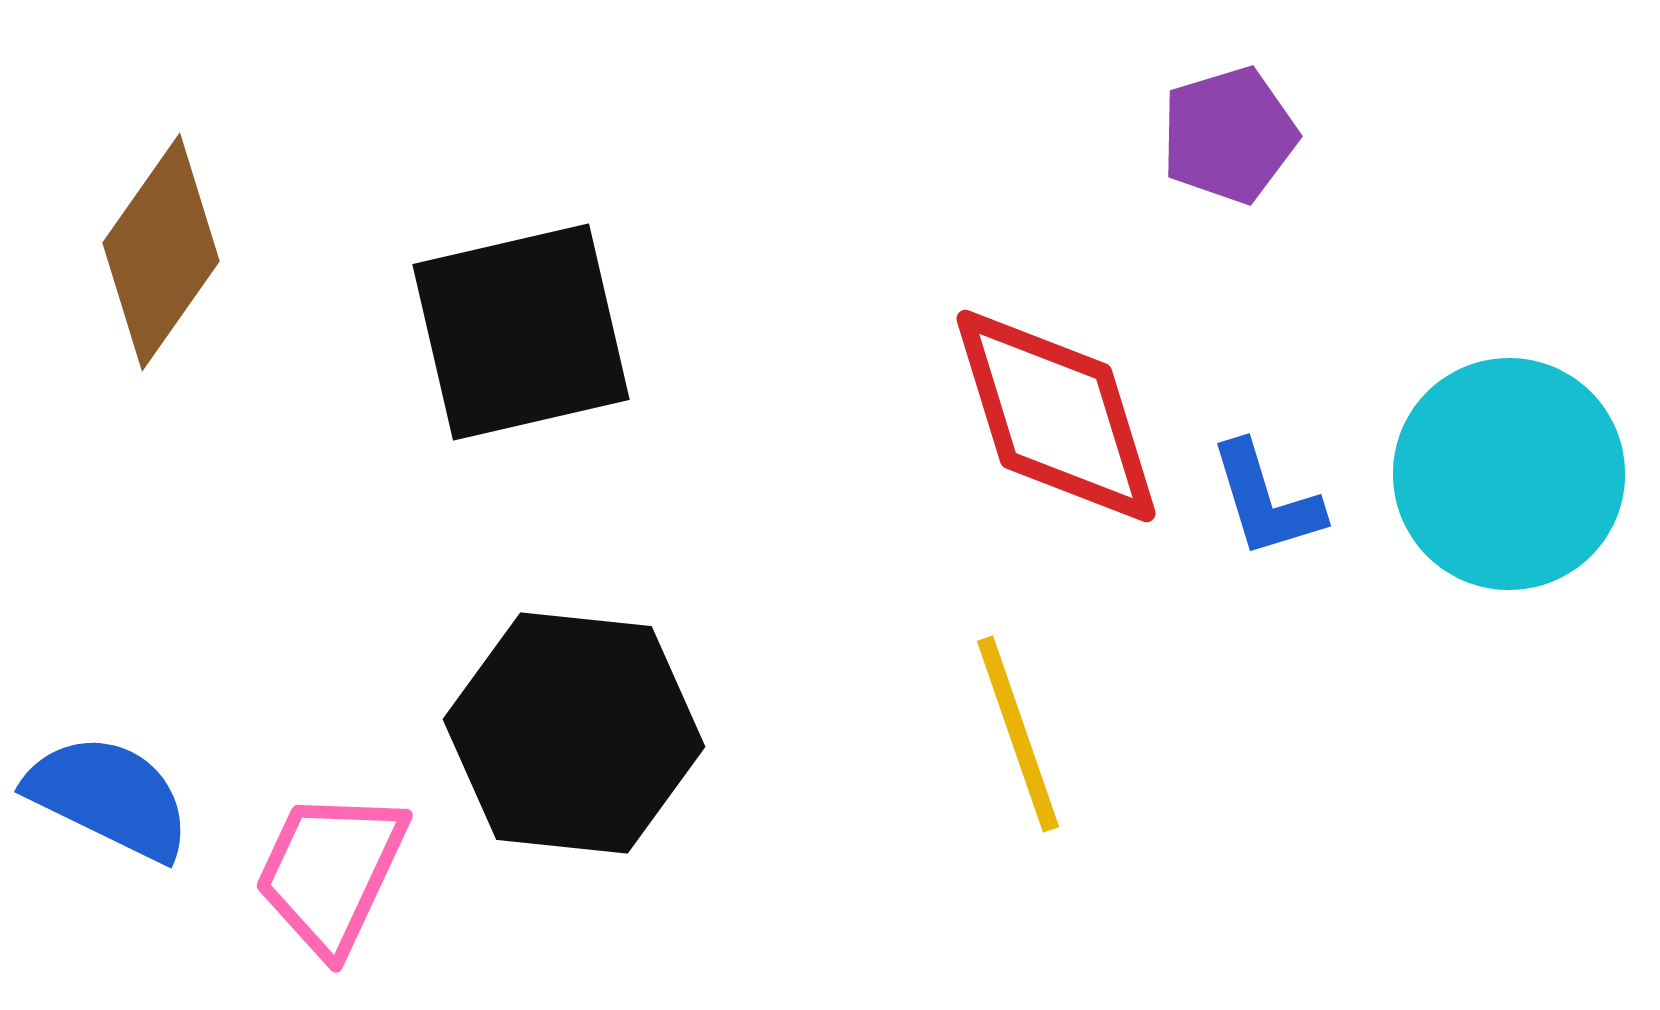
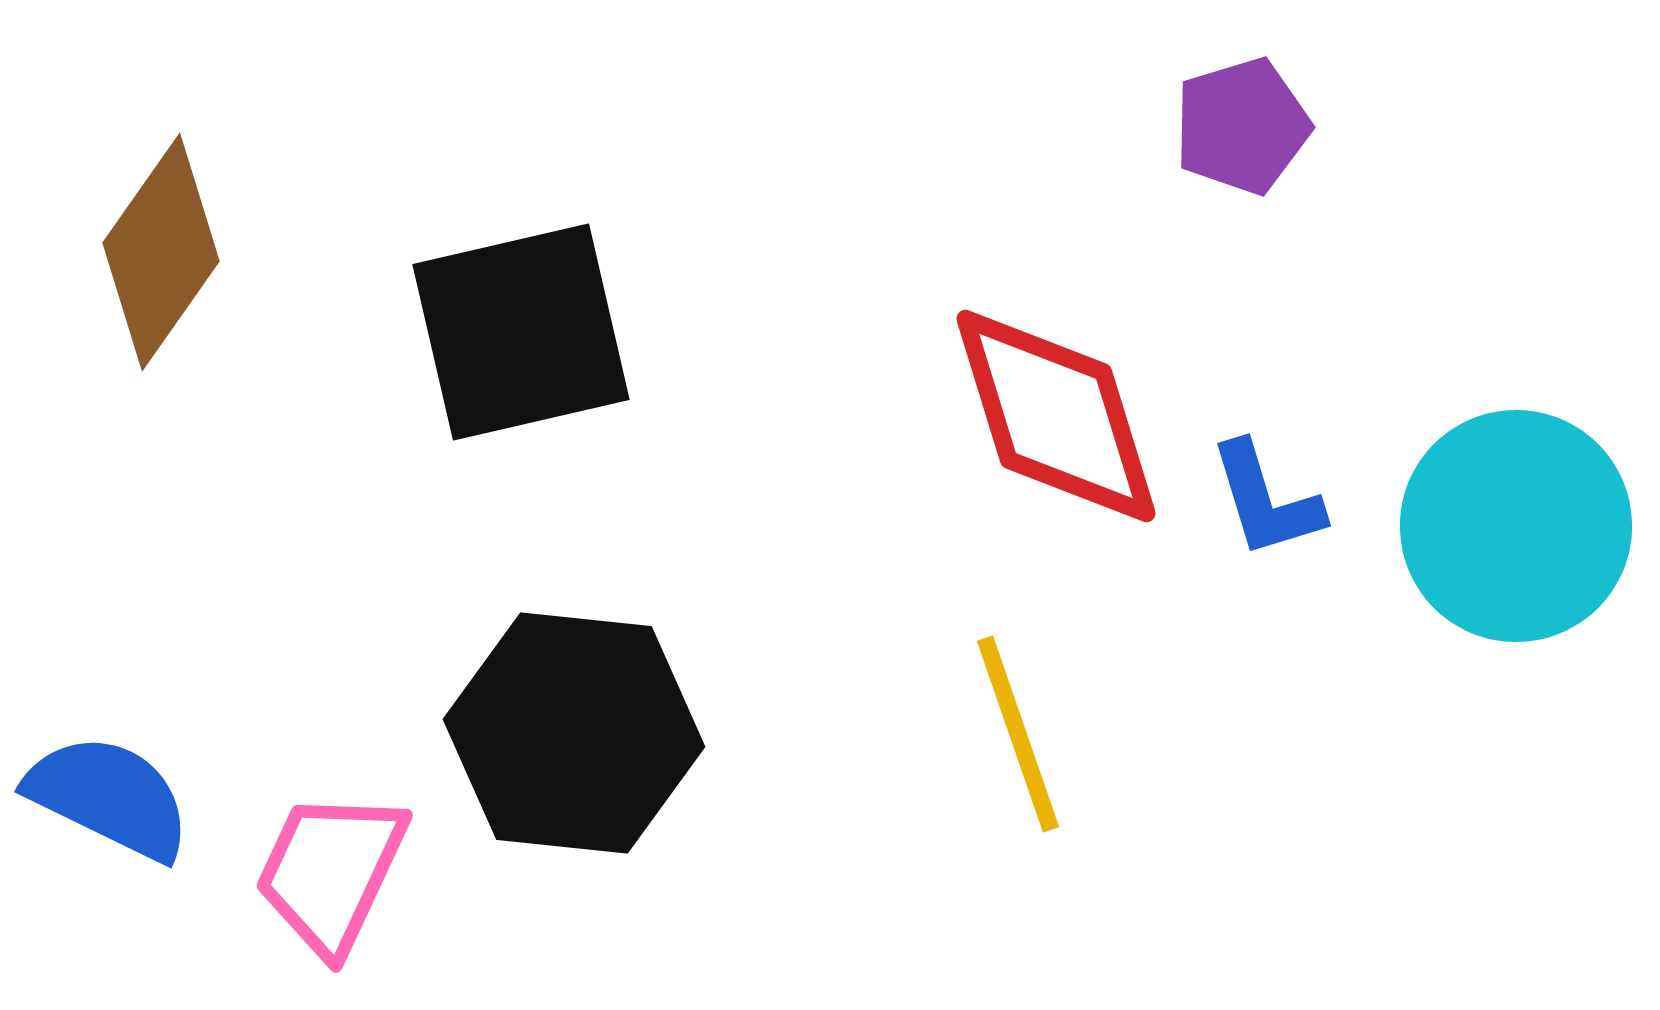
purple pentagon: moved 13 px right, 9 px up
cyan circle: moved 7 px right, 52 px down
